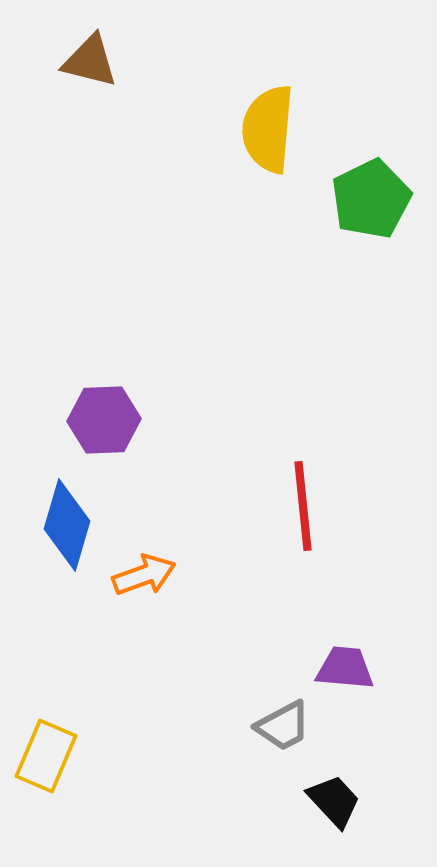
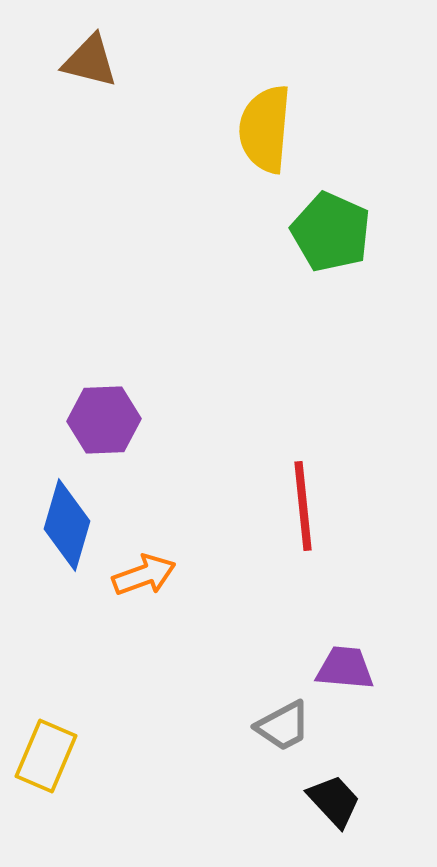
yellow semicircle: moved 3 px left
green pentagon: moved 40 px left, 33 px down; rotated 22 degrees counterclockwise
